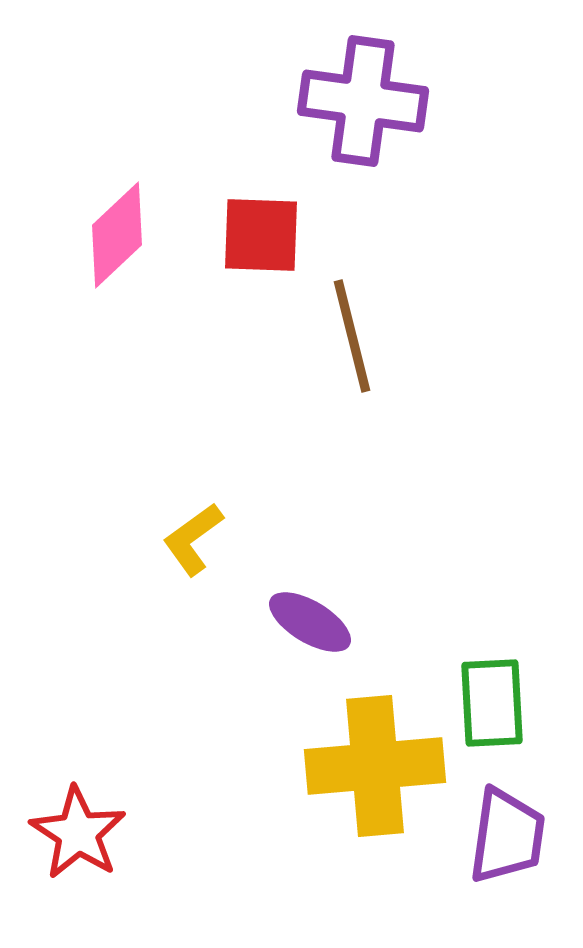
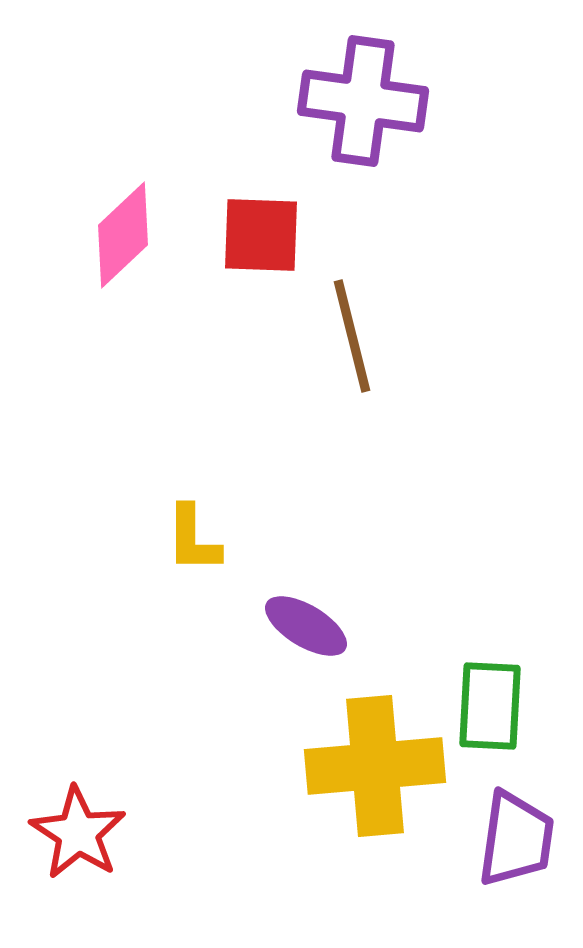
pink diamond: moved 6 px right
yellow L-shape: rotated 54 degrees counterclockwise
purple ellipse: moved 4 px left, 4 px down
green rectangle: moved 2 px left, 3 px down; rotated 6 degrees clockwise
purple trapezoid: moved 9 px right, 3 px down
